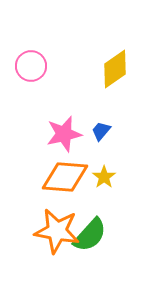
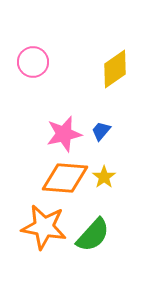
pink circle: moved 2 px right, 4 px up
orange diamond: moved 1 px down
orange star: moved 13 px left, 4 px up
green semicircle: moved 3 px right
